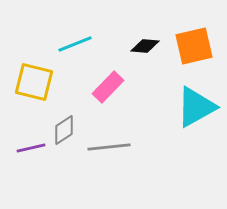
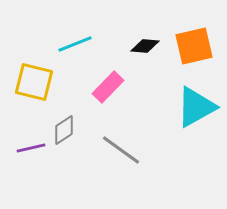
gray line: moved 12 px right, 3 px down; rotated 42 degrees clockwise
